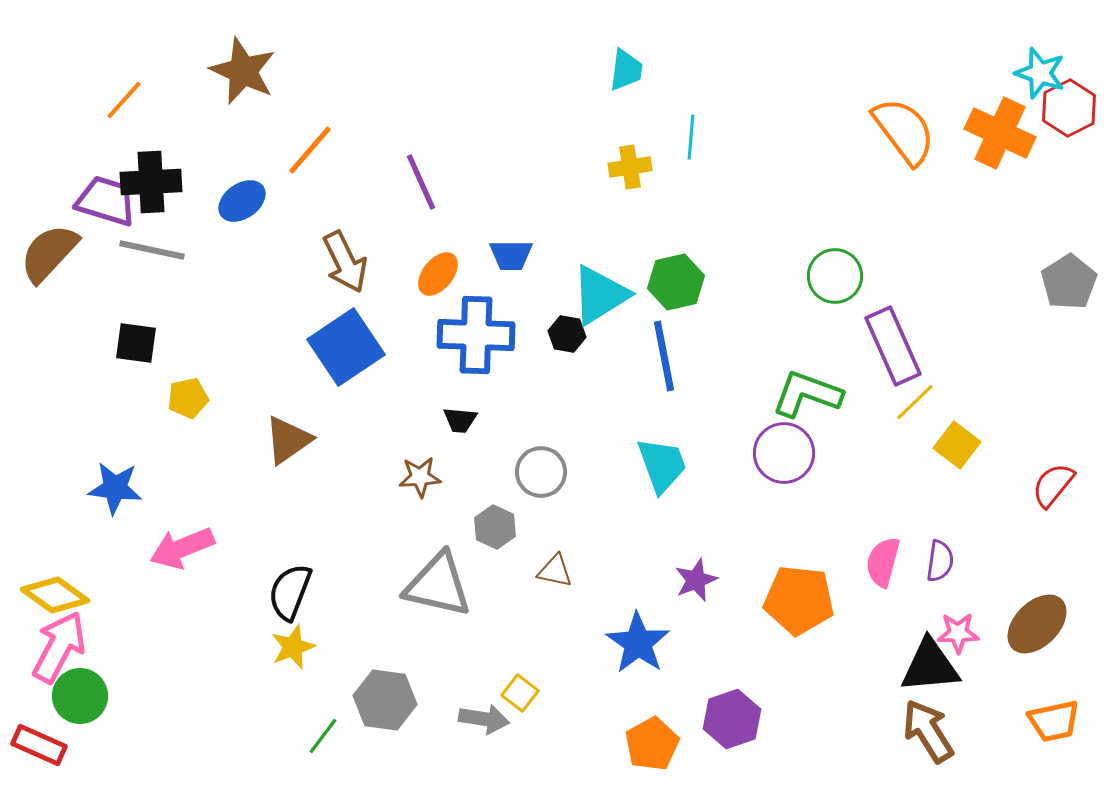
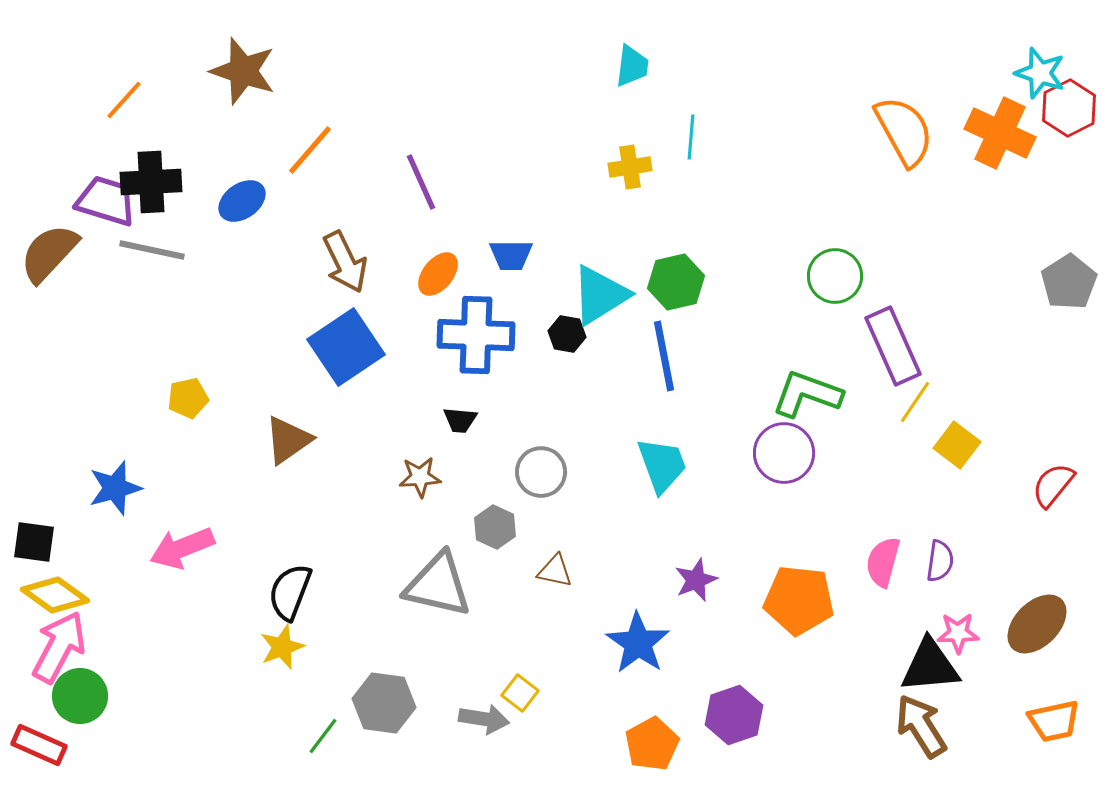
cyan trapezoid at (626, 70): moved 6 px right, 4 px up
brown star at (243, 71): rotated 6 degrees counterclockwise
orange semicircle at (904, 131): rotated 8 degrees clockwise
black square at (136, 343): moved 102 px left, 199 px down
yellow line at (915, 402): rotated 12 degrees counterclockwise
blue star at (115, 488): rotated 22 degrees counterclockwise
yellow star at (293, 647): moved 11 px left
gray hexagon at (385, 700): moved 1 px left, 3 px down
purple hexagon at (732, 719): moved 2 px right, 4 px up
brown arrow at (928, 731): moved 7 px left, 5 px up
